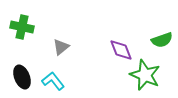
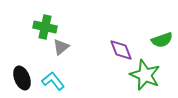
green cross: moved 23 px right
black ellipse: moved 1 px down
